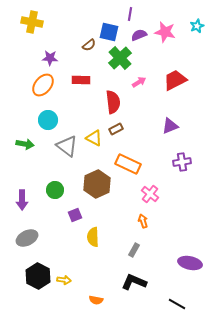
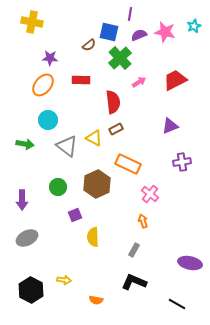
cyan star: moved 3 px left
green circle: moved 3 px right, 3 px up
black hexagon: moved 7 px left, 14 px down
